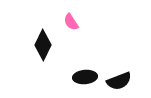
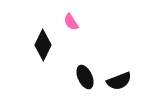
black ellipse: rotated 70 degrees clockwise
